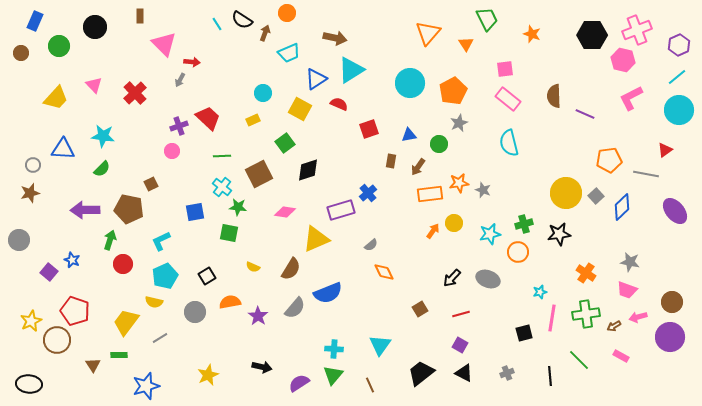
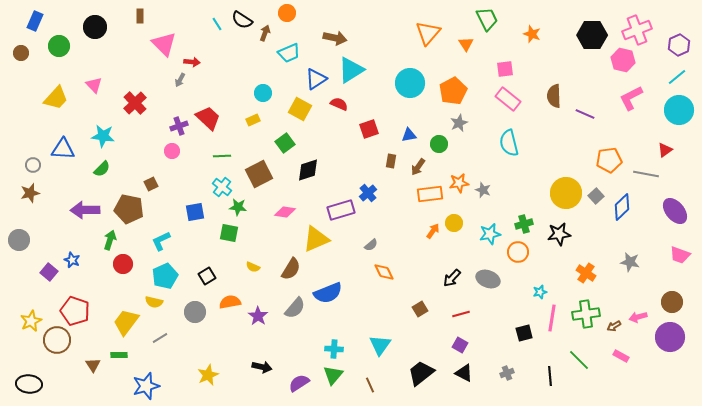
red cross at (135, 93): moved 10 px down
pink trapezoid at (627, 290): moved 53 px right, 35 px up
